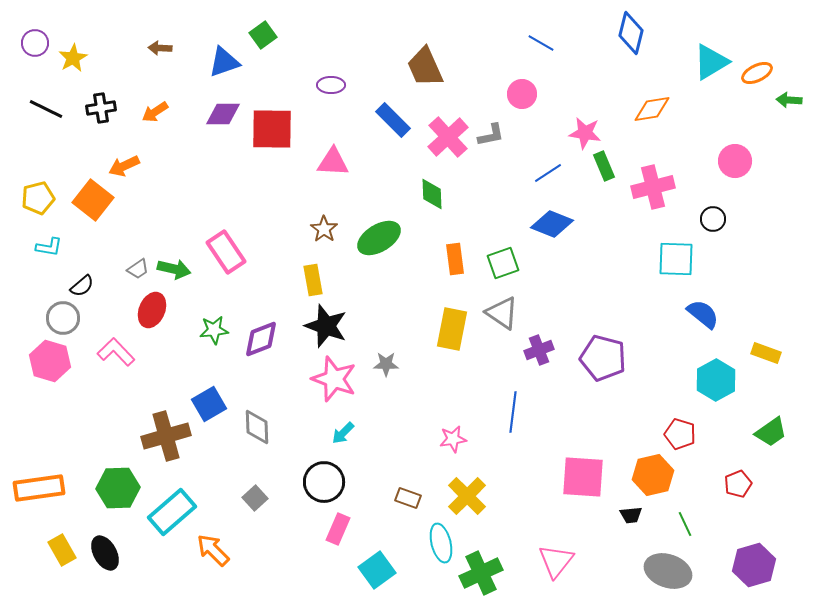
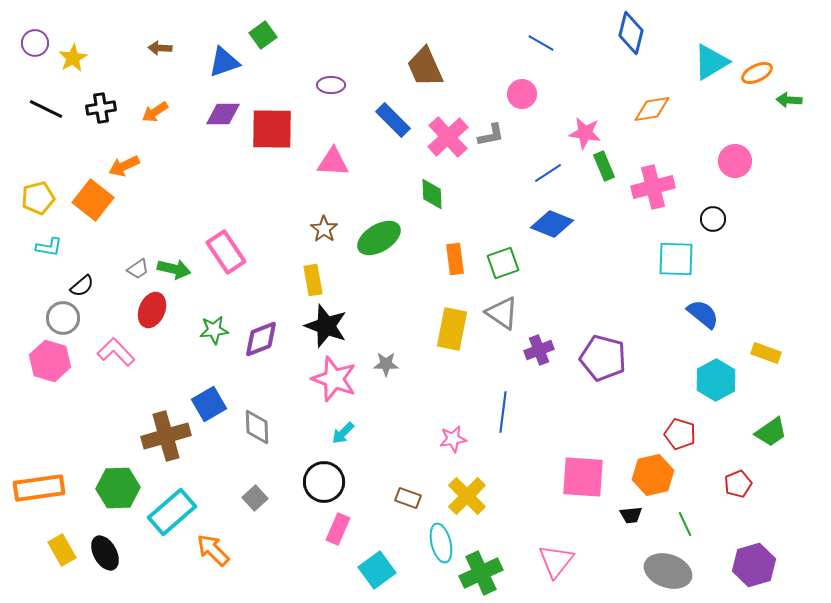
blue line at (513, 412): moved 10 px left
